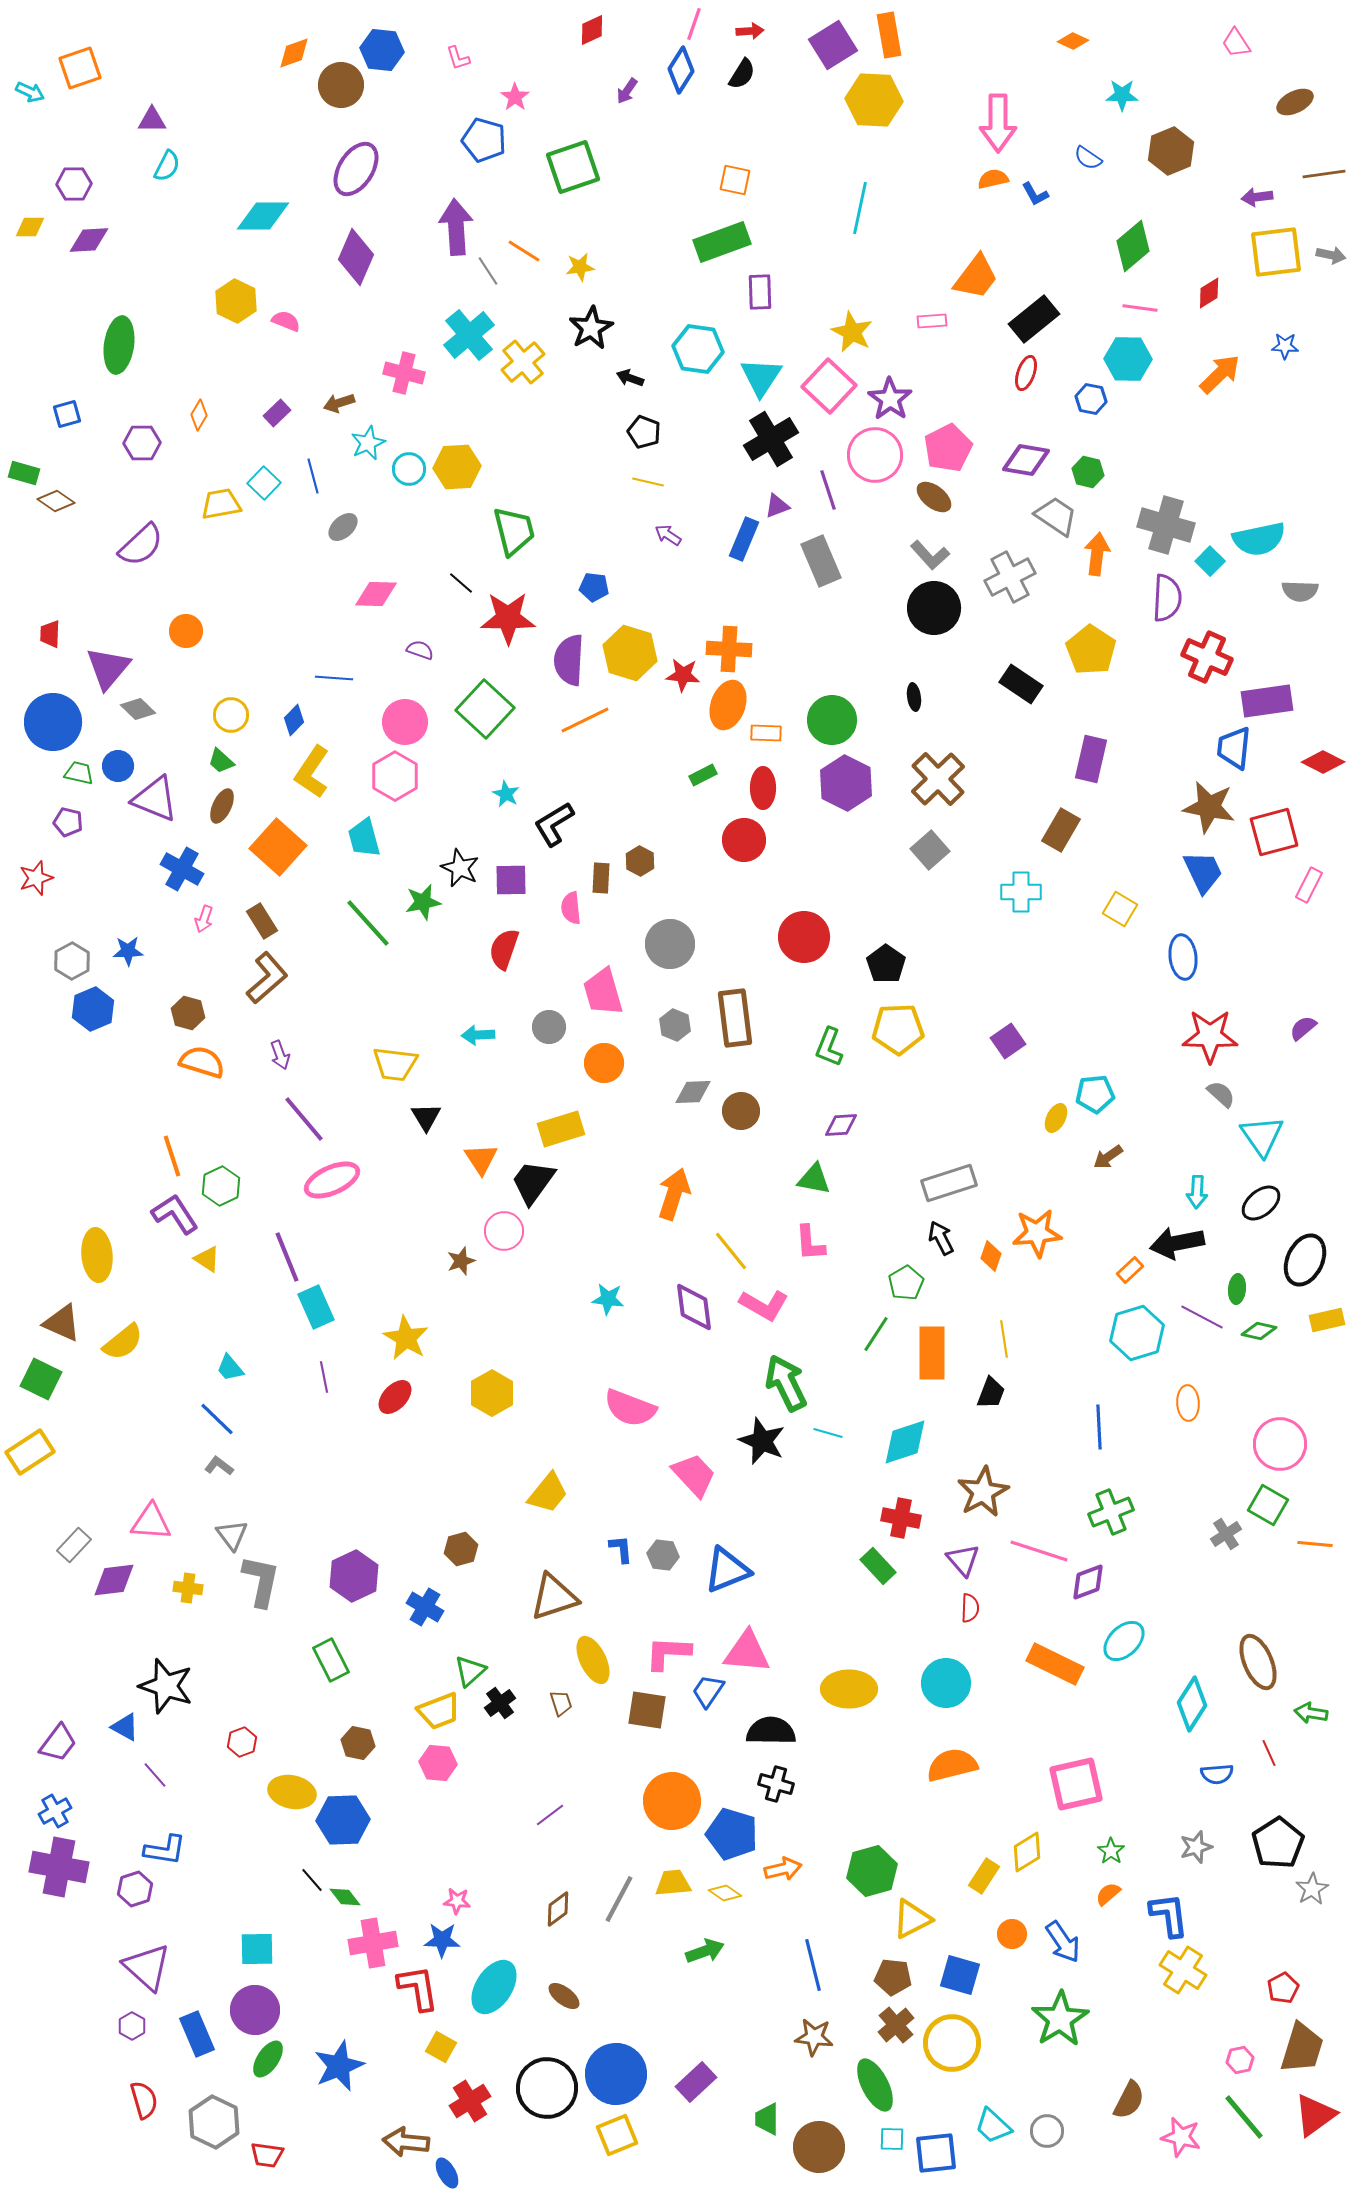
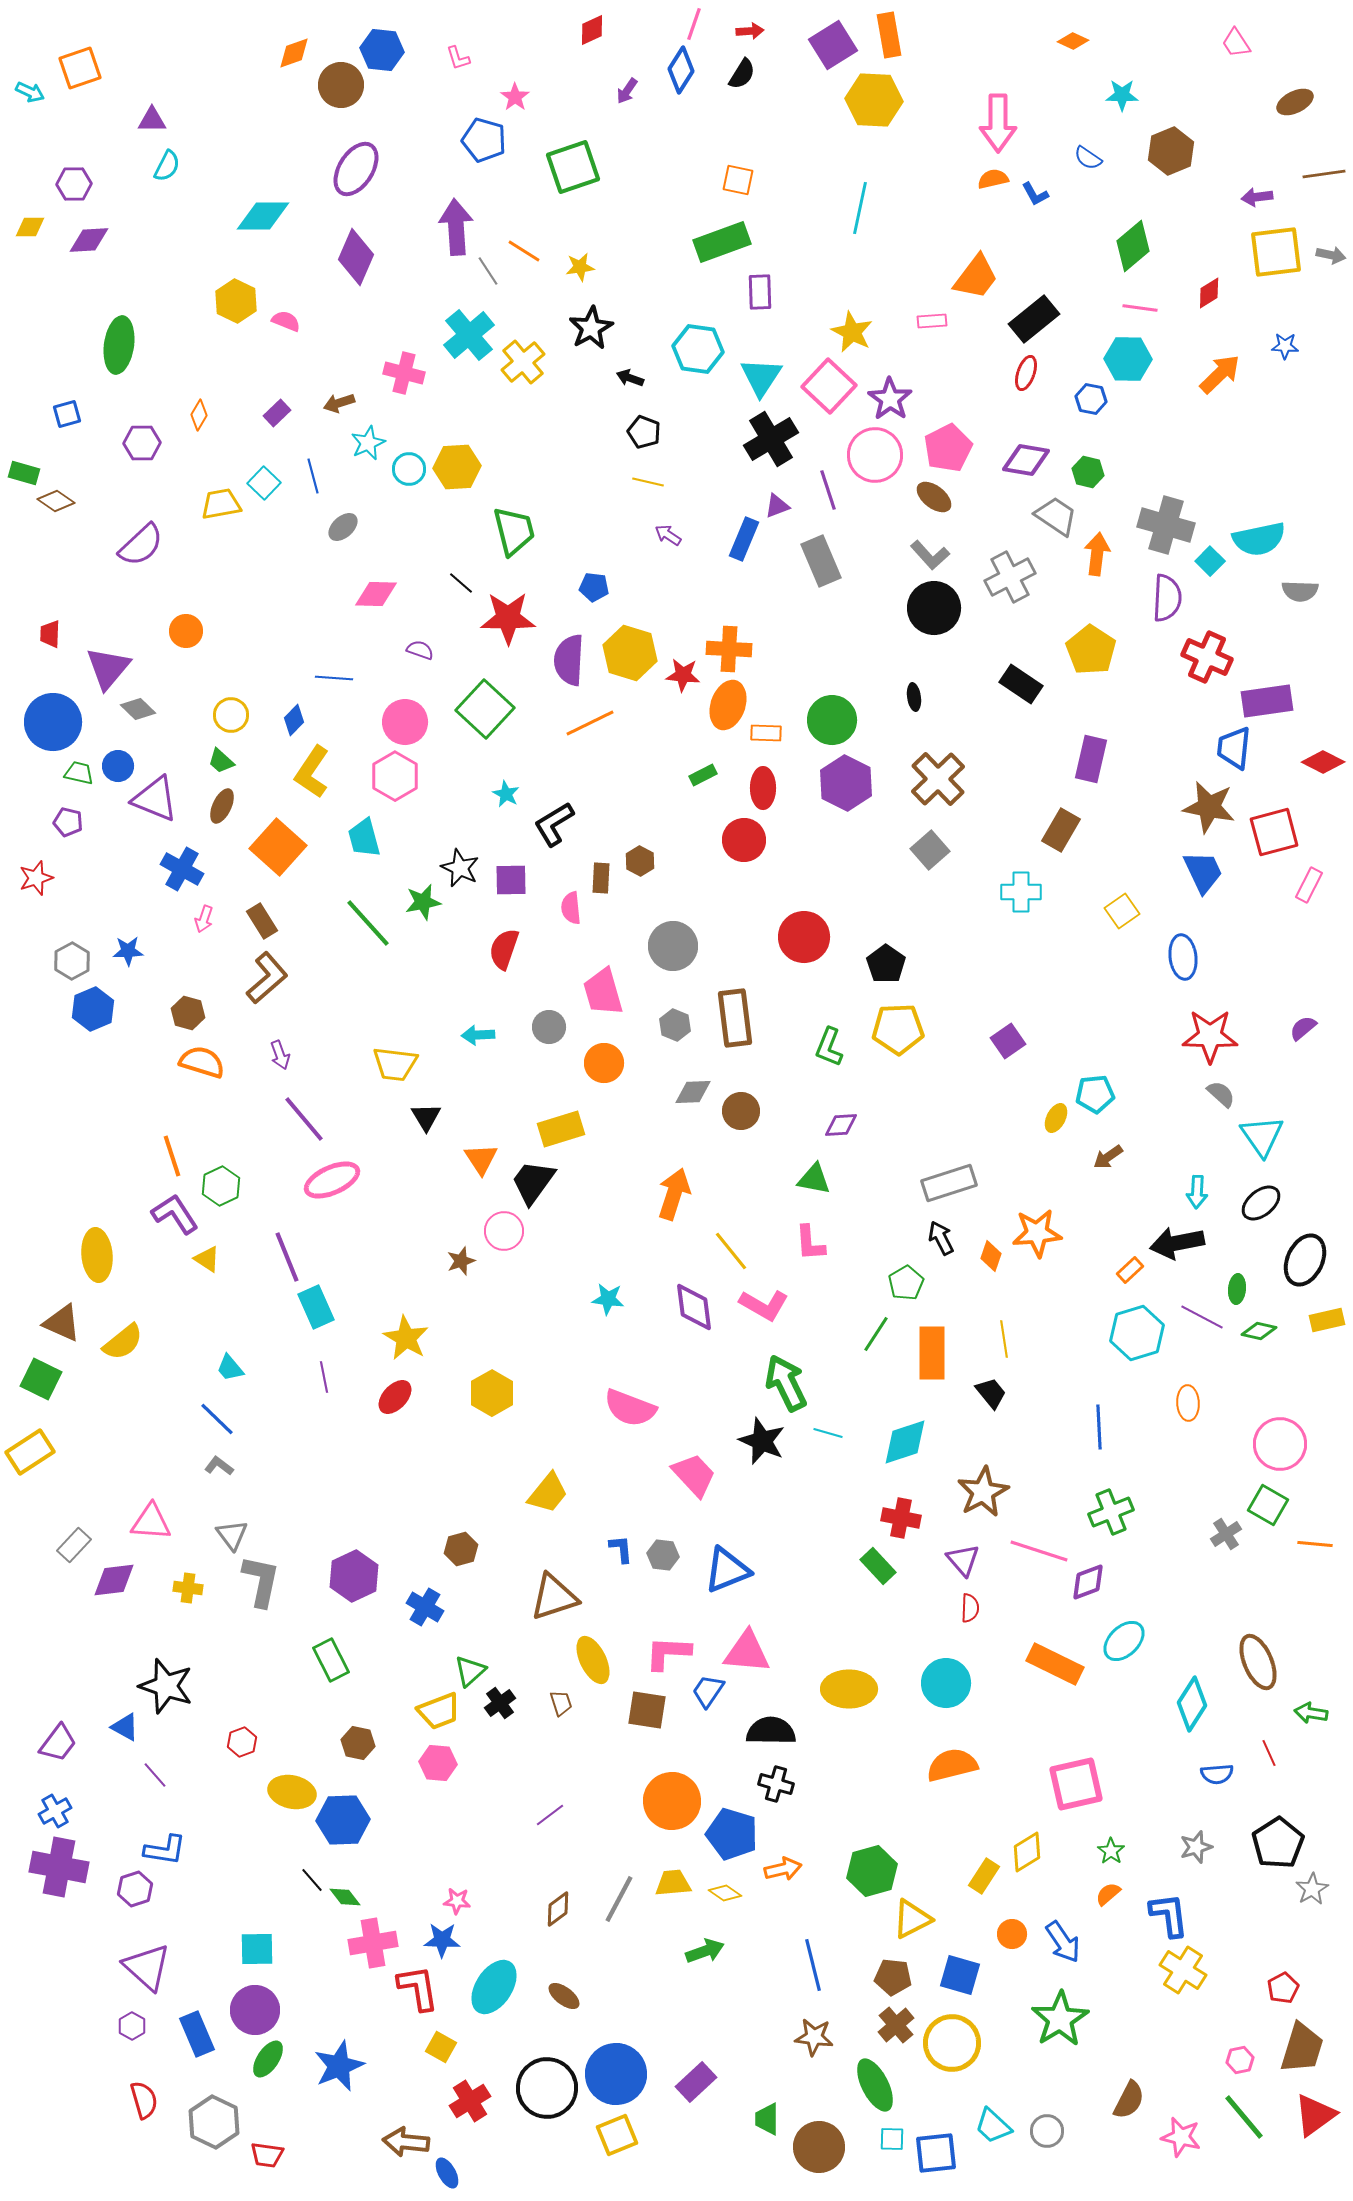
orange square at (735, 180): moved 3 px right
orange line at (585, 720): moved 5 px right, 3 px down
yellow square at (1120, 909): moved 2 px right, 2 px down; rotated 24 degrees clockwise
gray circle at (670, 944): moved 3 px right, 2 px down
black trapezoid at (991, 1393): rotated 60 degrees counterclockwise
